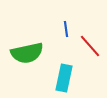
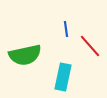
green semicircle: moved 2 px left, 2 px down
cyan rectangle: moved 1 px left, 1 px up
